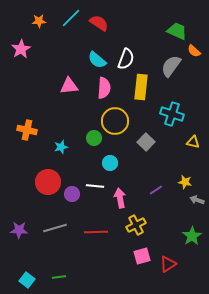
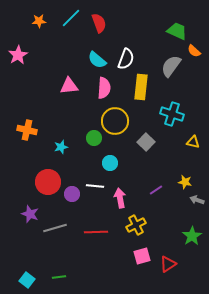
red semicircle: rotated 36 degrees clockwise
pink star: moved 3 px left, 6 px down
purple star: moved 11 px right, 16 px up; rotated 18 degrees clockwise
